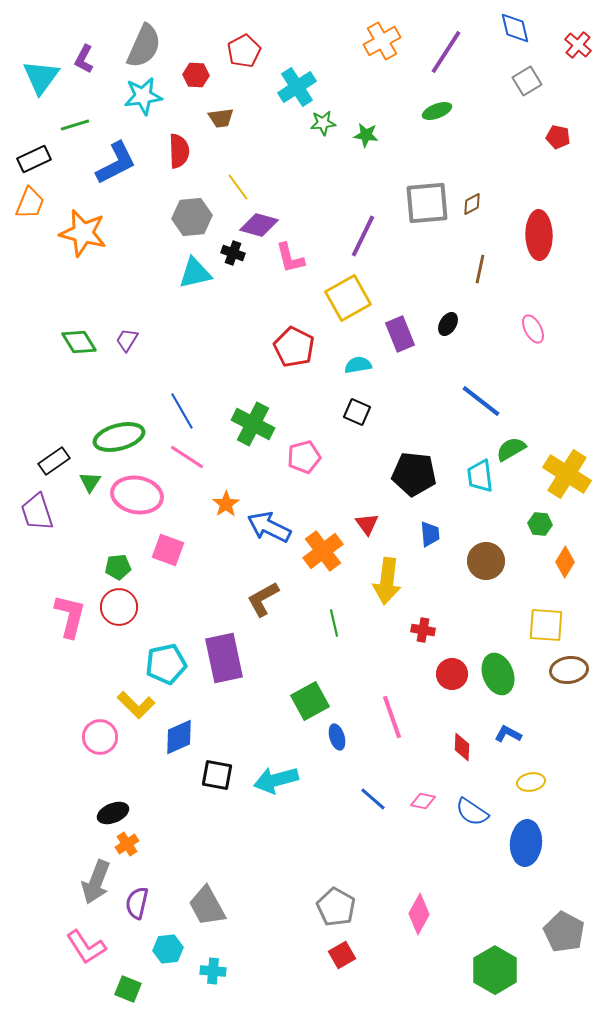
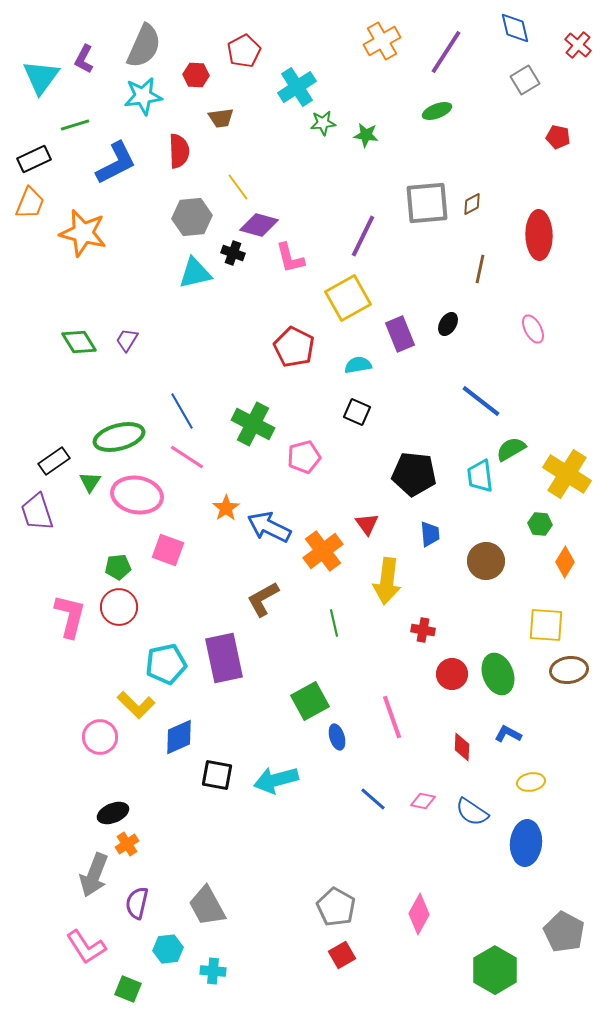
gray square at (527, 81): moved 2 px left, 1 px up
orange star at (226, 504): moved 4 px down
gray arrow at (96, 882): moved 2 px left, 7 px up
